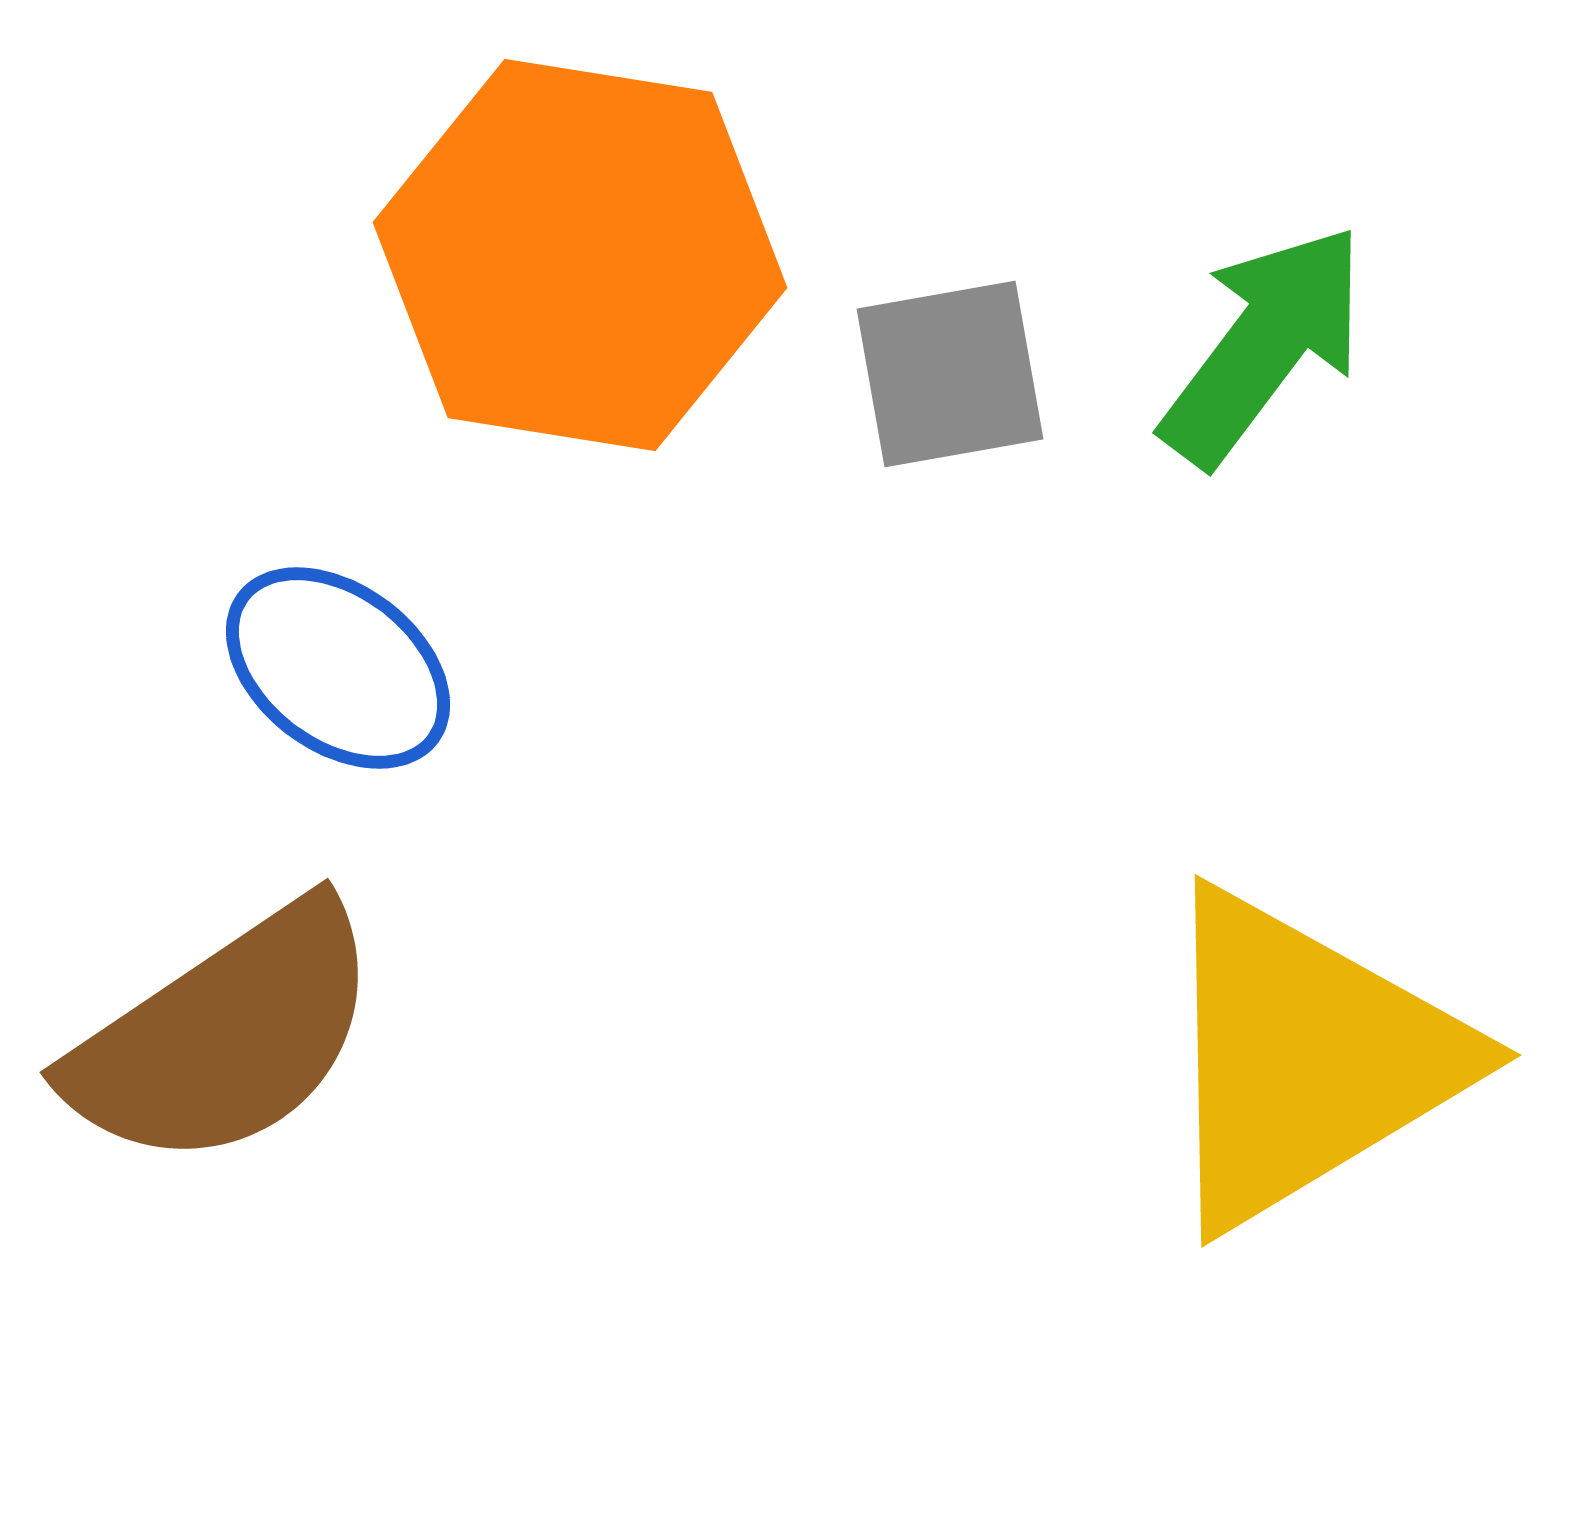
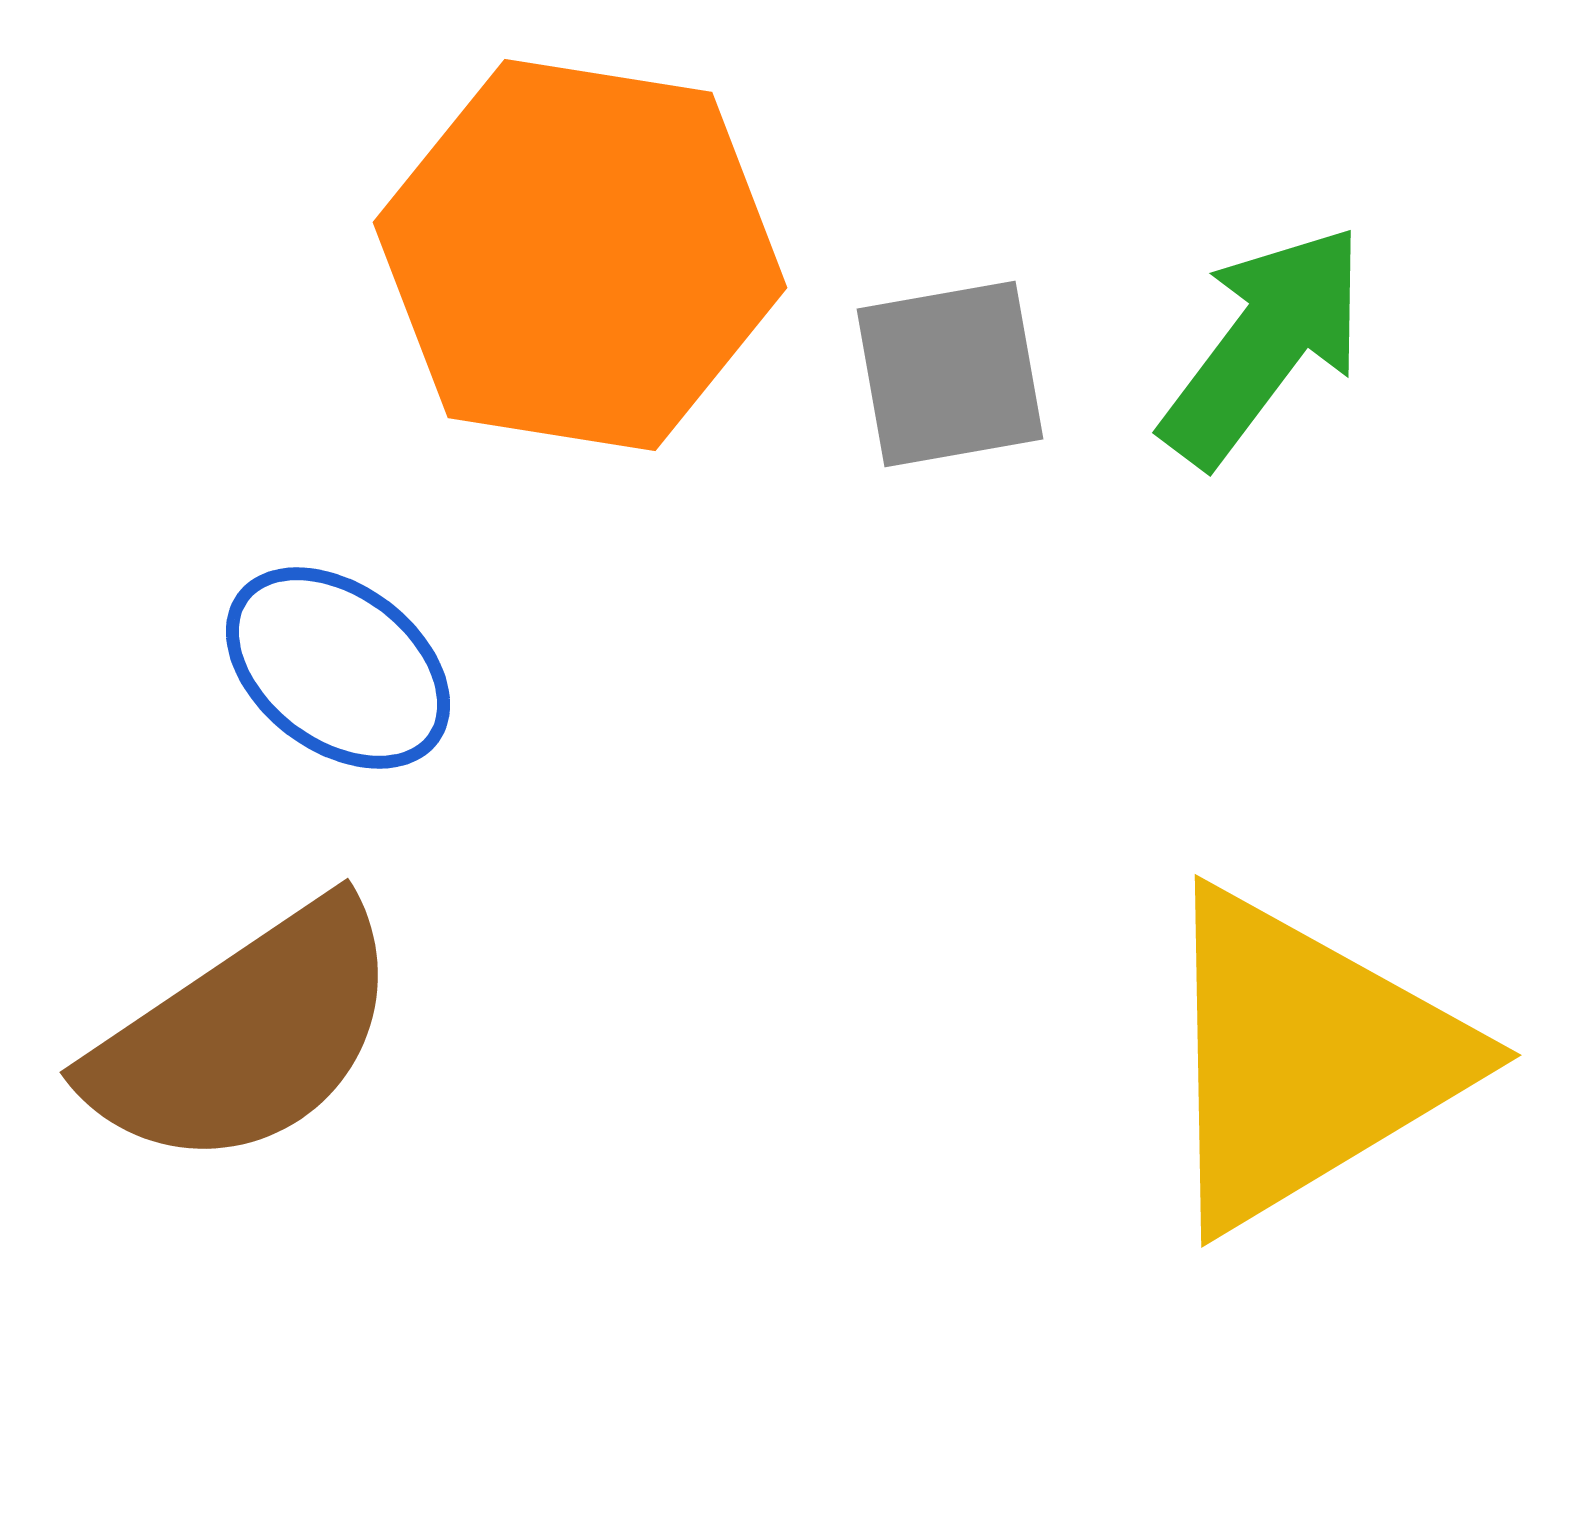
brown semicircle: moved 20 px right
